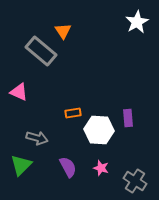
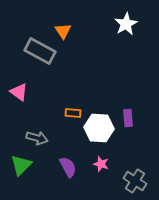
white star: moved 11 px left, 2 px down
gray rectangle: moved 1 px left; rotated 12 degrees counterclockwise
pink triangle: rotated 12 degrees clockwise
orange rectangle: rotated 14 degrees clockwise
white hexagon: moved 2 px up
pink star: moved 4 px up
